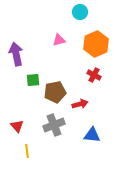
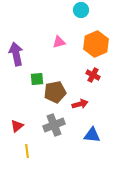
cyan circle: moved 1 px right, 2 px up
pink triangle: moved 2 px down
red cross: moved 1 px left
green square: moved 4 px right, 1 px up
red triangle: rotated 32 degrees clockwise
